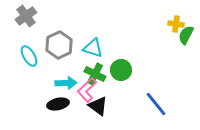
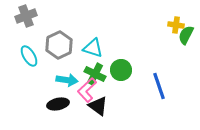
gray cross: rotated 15 degrees clockwise
yellow cross: moved 1 px down
cyan arrow: moved 1 px right, 3 px up; rotated 10 degrees clockwise
blue line: moved 3 px right, 18 px up; rotated 20 degrees clockwise
